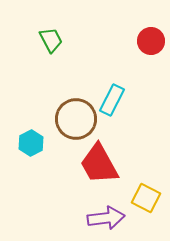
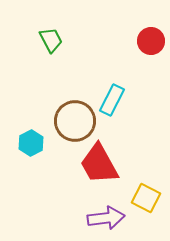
brown circle: moved 1 px left, 2 px down
